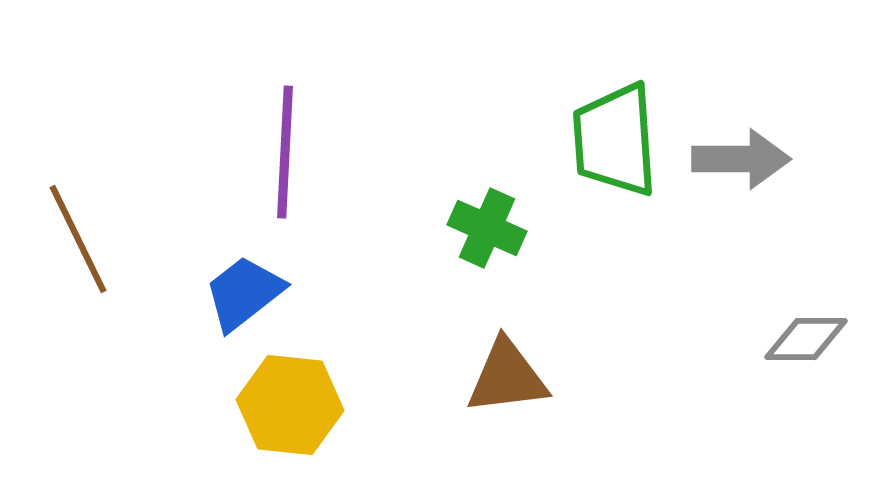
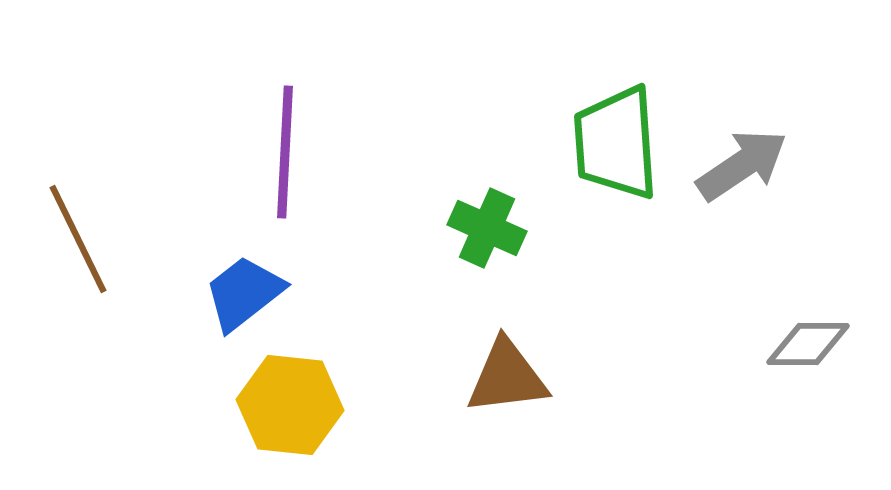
green trapezoid: moved 1 px right, 3 px down
gray arrow: moved 1 px right, 6 px down; rotated 34 degrees counterclockwise
gray diamond: moved 2 px right, 5 px down
